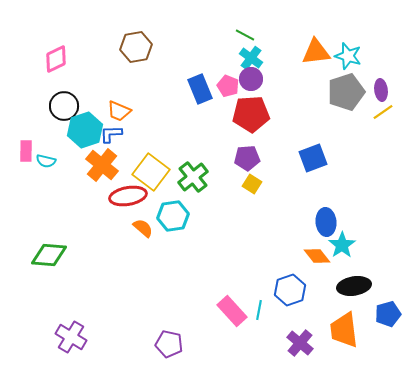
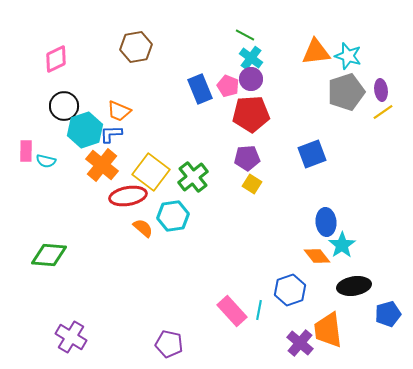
blue square at (313, 158): moved 1 px left, 4 px up
orange trapezoid at (344, 330): moved 16 px left
